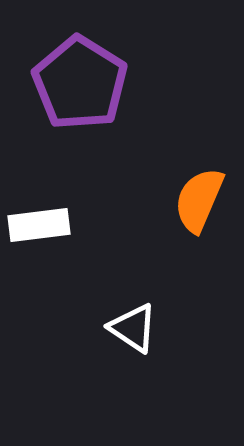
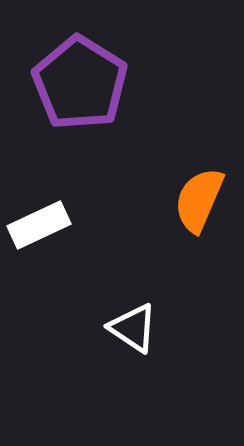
white rectangle: rotated 18 degrees counterclockwise
